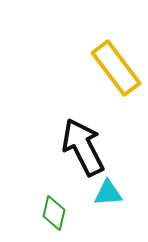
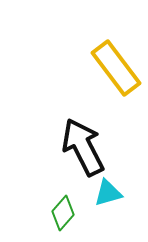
cyan triangle: rotated 12 degrees counterclockwise
green diamond: moved 9 px right; rotated 28 degrees clockwise
